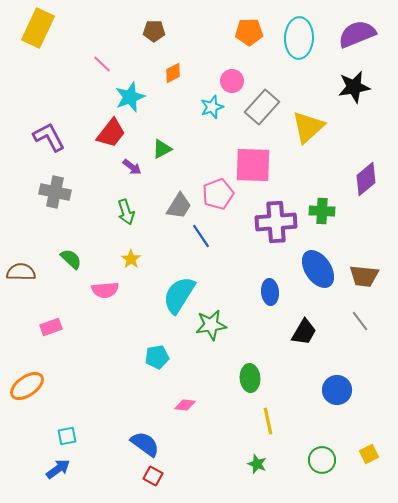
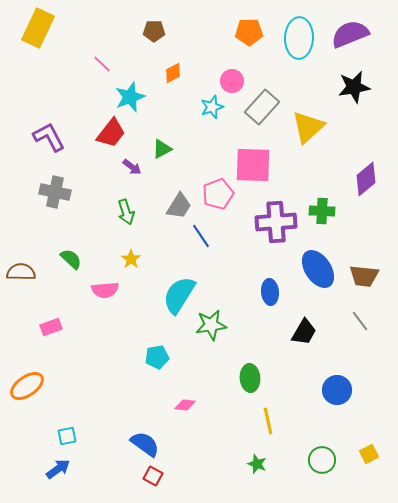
purple semicircle at (357, 34): moved 7 px left
